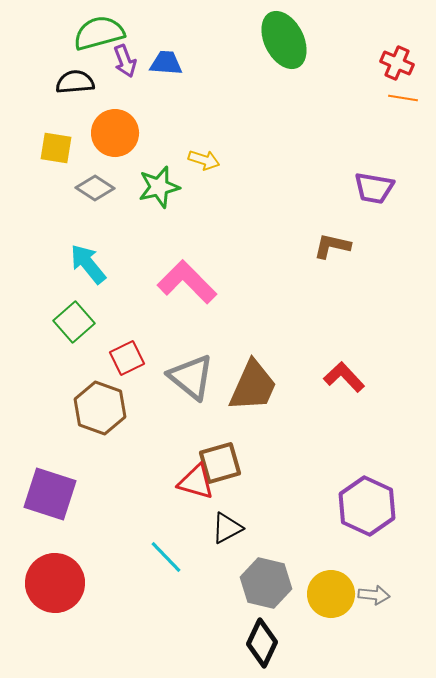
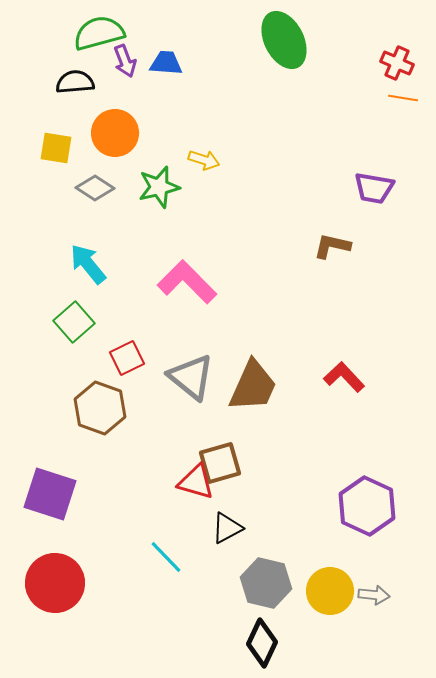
yellow circle: moved 1 px left, 3 px up
